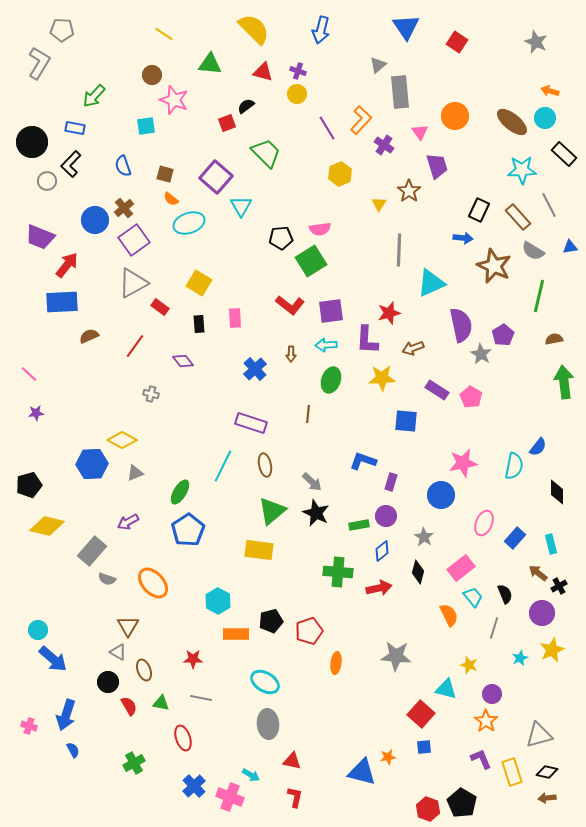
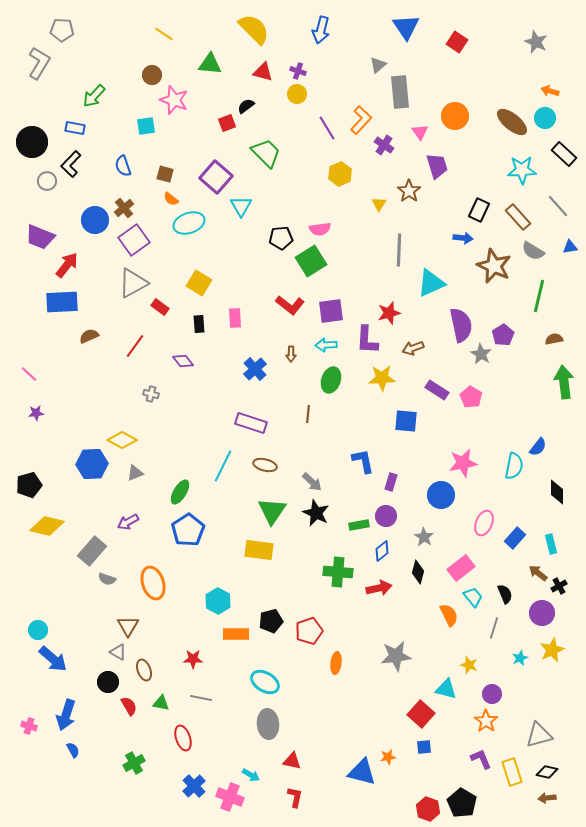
gray line at (549, 205): moved 9 px right, 1 px down; rotated 15 degrees counterclockwise
blue L-shape at (363, 461): rotated 60 degrees clockwise
brown ellipse at (265, 465): rotated 65 degrees counterclockwise
green triangle at (272, 511): rotated 16 degrees counterclockwise
orange ellipse at (153, 583): rotated 24 degrees clockwise
gray star at (396, 656): rotated 12 degrees counterclockwise
